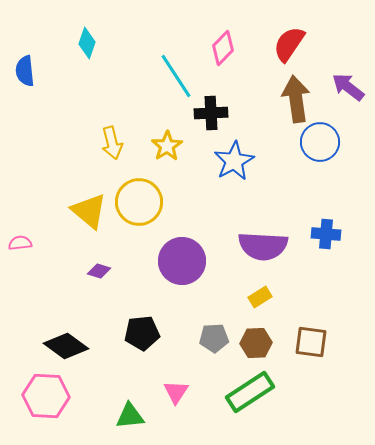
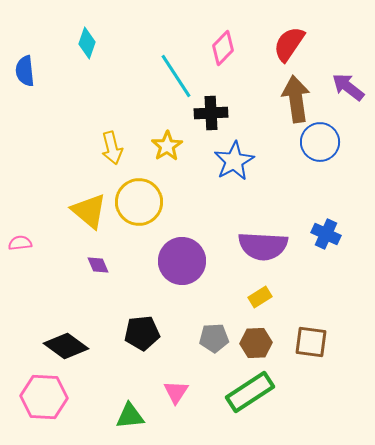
yellow arrow: moved 5 px down
blue cross: rotated 20 degrees clockwise
purple diamond: moved 1 px left, 6 px up; rotated 50 degrees clockwise
pink hexagon: moved 2 px left, 1 px down
